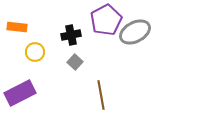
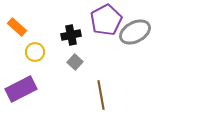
orange rectangle: rotated 36 degrees clockwise
purple rectangle: moved 1 px right, 4 px up
